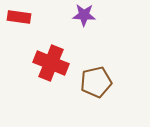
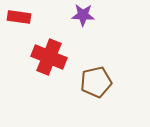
purple star: moved 1 px left
red cross: moved 2 px left, 6 px up
